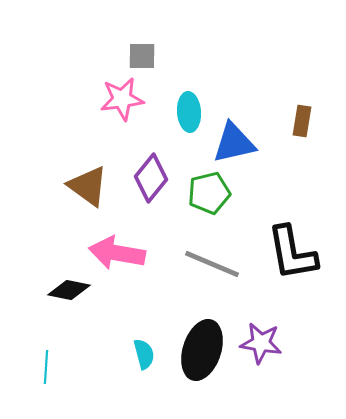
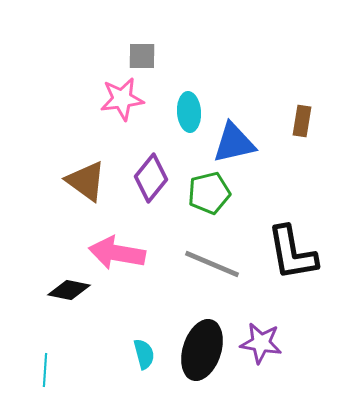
brown triangle: moved 2 px left, 5 px up
cyan line: moved 1 px left, 3 px down
